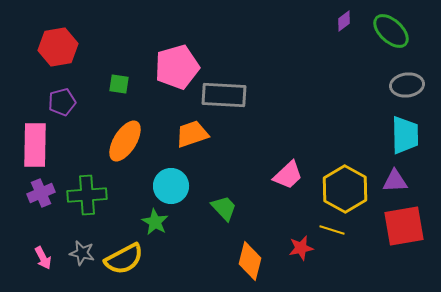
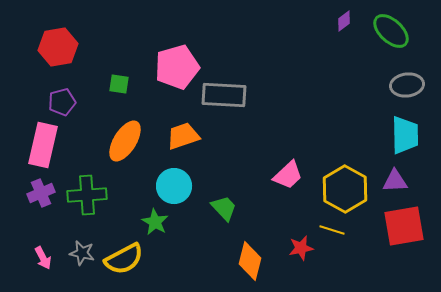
orange trapezoid: moved 9 px left, 2 px down
pink rectangle: moved 8 px right; rotated 12 degrees clockwise
cyan circle: moved 3 px right
